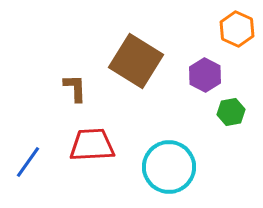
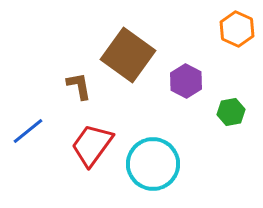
brown square: moved 8 px left, 6 px up; rotated 4 degrees clockwise
purple hexagon: moved 19 px left, 6 px down
brown L-shape: moved 4 px right, 2 px up; rotated 8 degrees counterclockwise
red trapezoid: rotated 51 degrees counterclockwise
blue line: moved 31 px up; rotated 16 degrees clockwise
cyan circle: moved 16 px left, 3 px up
